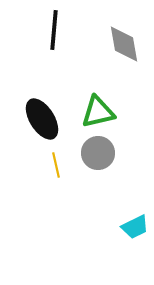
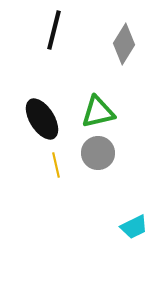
black line: rotated 9 degrees clockwise
gray diamond: rotated 42 degrees clockwise
cyan trapezoid: moved 1 px left
